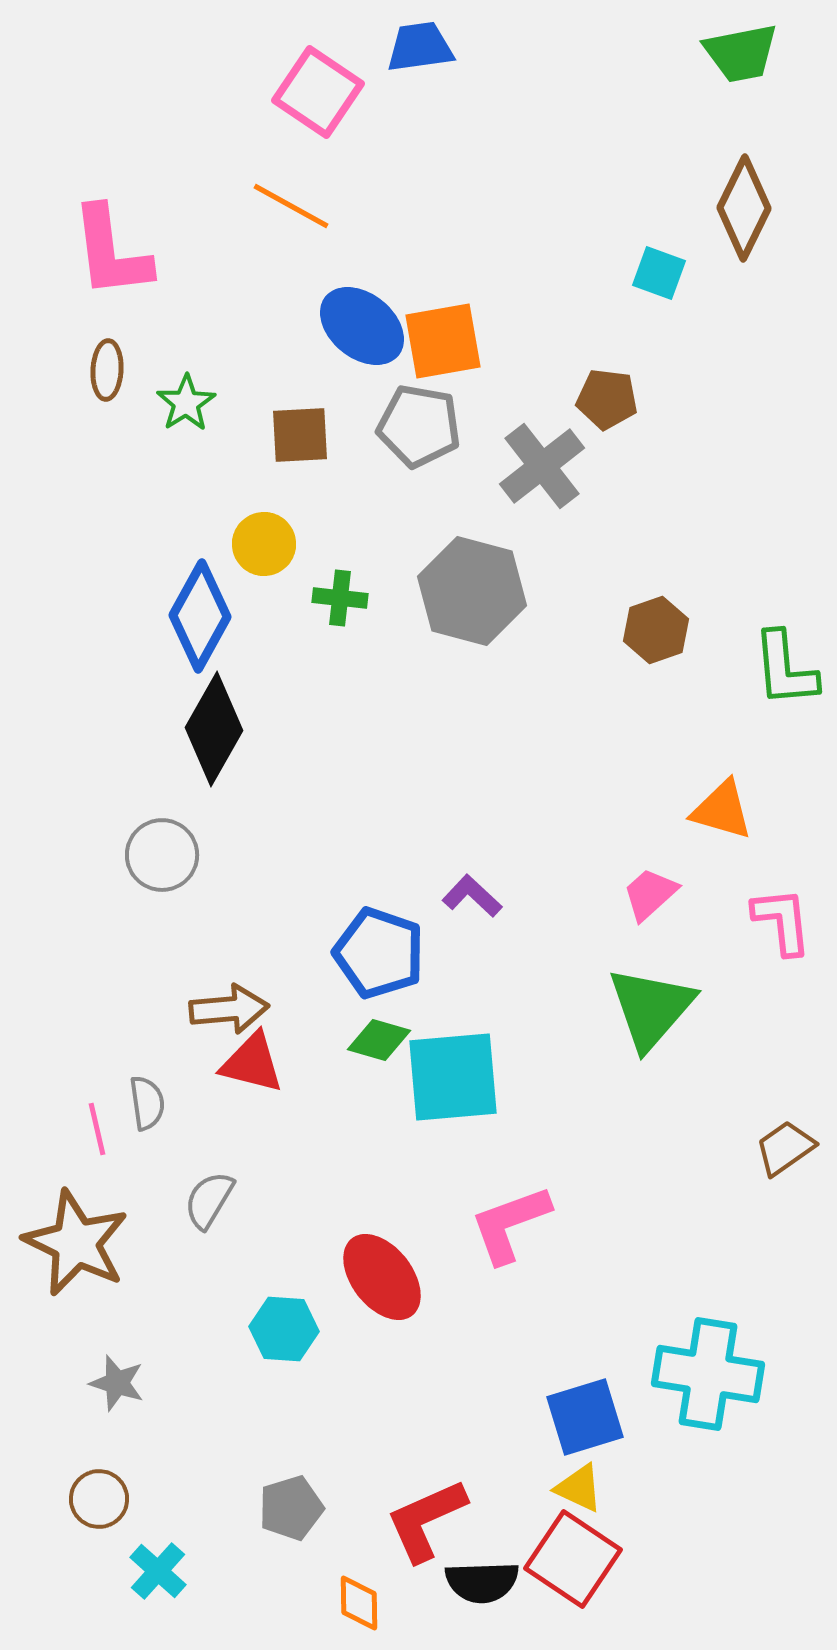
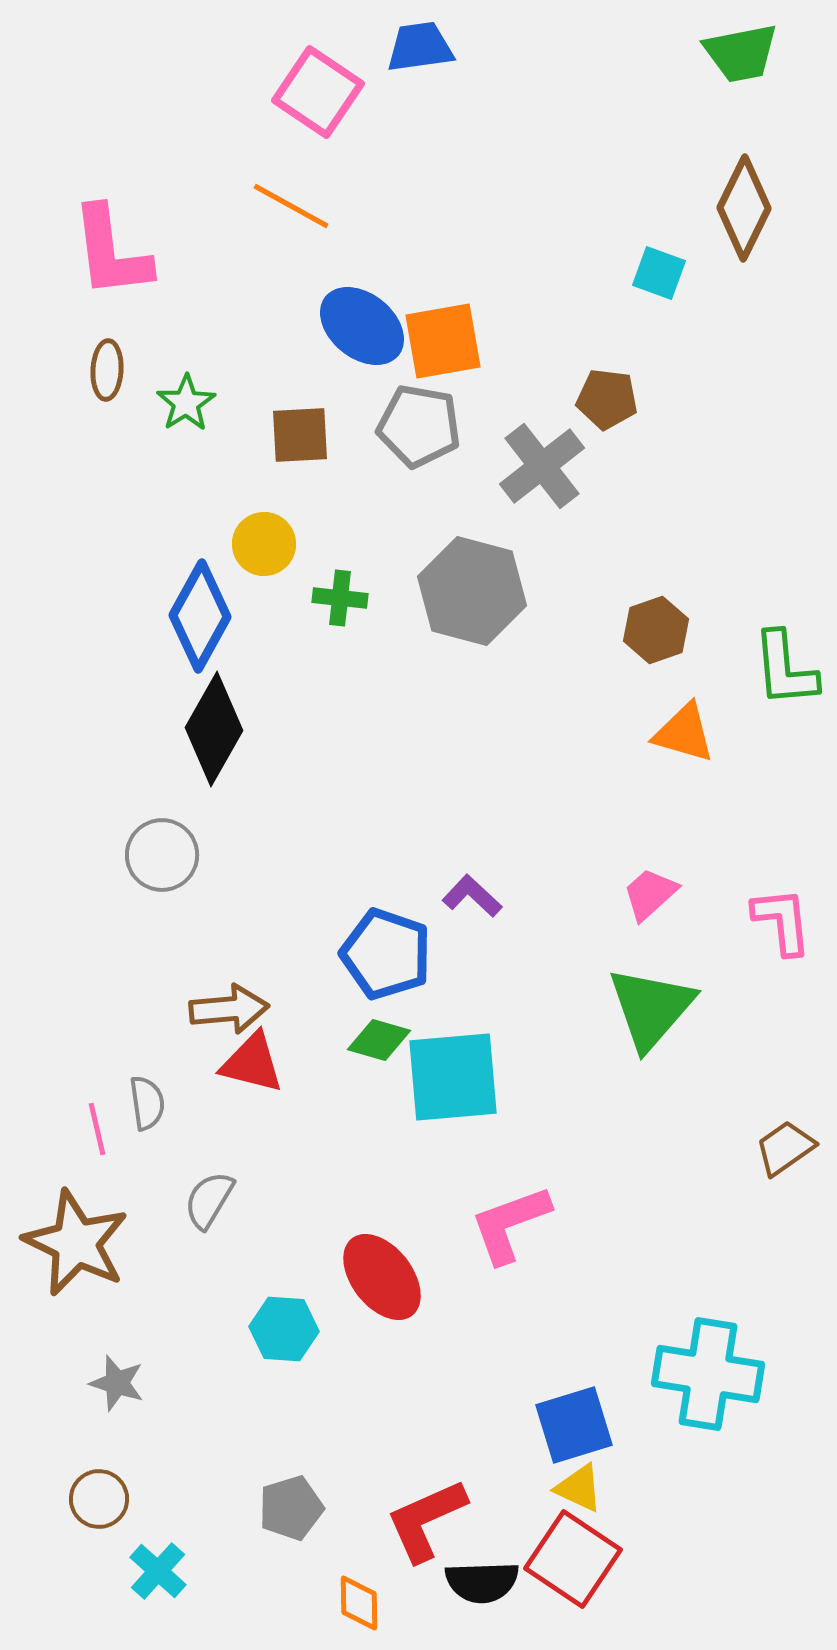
orange triangle at (722, 810): moved 38 px left, 77 px up
blue pentagon at (379, 953): moved 7 px right, 1 px down
blue square at (585, 1417): moved 11 px left, 8 px down
